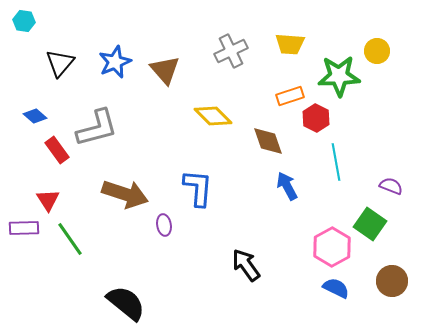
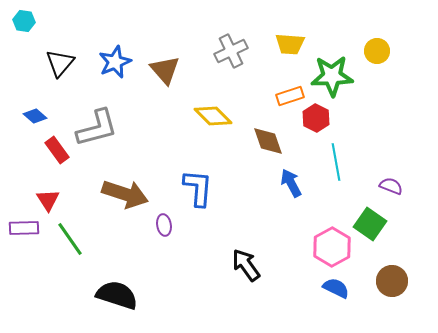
green star: moved 7 px left
blue arrow: moved 4 px right, 3 px up
black semicircle: moved 9 px left, 8 px up; rotated 21 degrees counterclockwise
